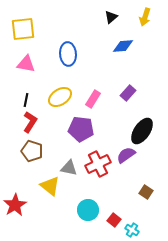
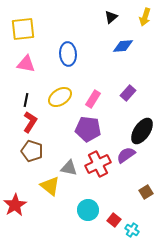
purple pentagon: moved 7 px right
brown square: rotated 24 degrees clockwise
